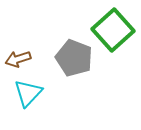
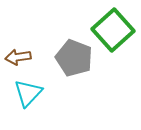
brown arrow: moved 2 px up; rotated 10 degrees clockwise
